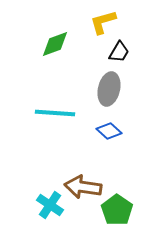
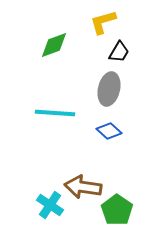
green diamond: moved 1 px left, 1 px down
